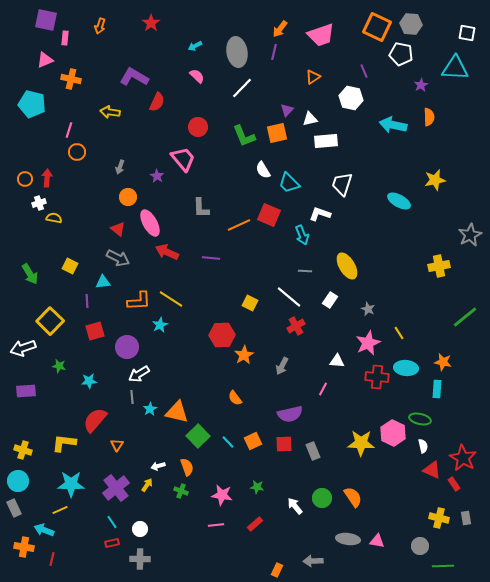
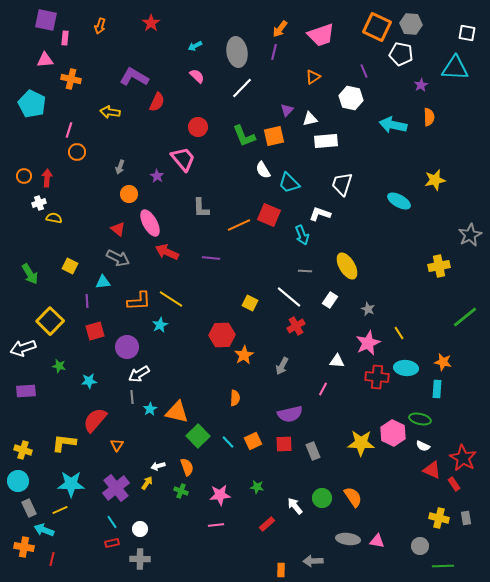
pink triangle at (45, 60): rotated 18 degrees clockwise
cyan pentagon at (32, 104): rotated 12 degrees clockwise
orange square at (277, 133): moved 3 px left, 3 px down
orange circle at (25, 179): moved 1 px left, 3 px up
orange circle at (128, 197): moved 1 px right, 3 px up
orange semicircle at (235, 398): rotated 140 degrees counterclockwise
white semicircle at (423, 446): rotated 128 degrees clockwise
yellow arrow at (147, 485): moved 2 px up
pink star at (222, 495): moved 2 px left; rotated 15 degrees counterclockwise
gray rectangle at (14, 508): moved 15 px right
red rectangle at (255, 524): moved 12 px right
orange rectangle at (277, 570): moved 4 px right; rotated 24 degrees counterclockwise
